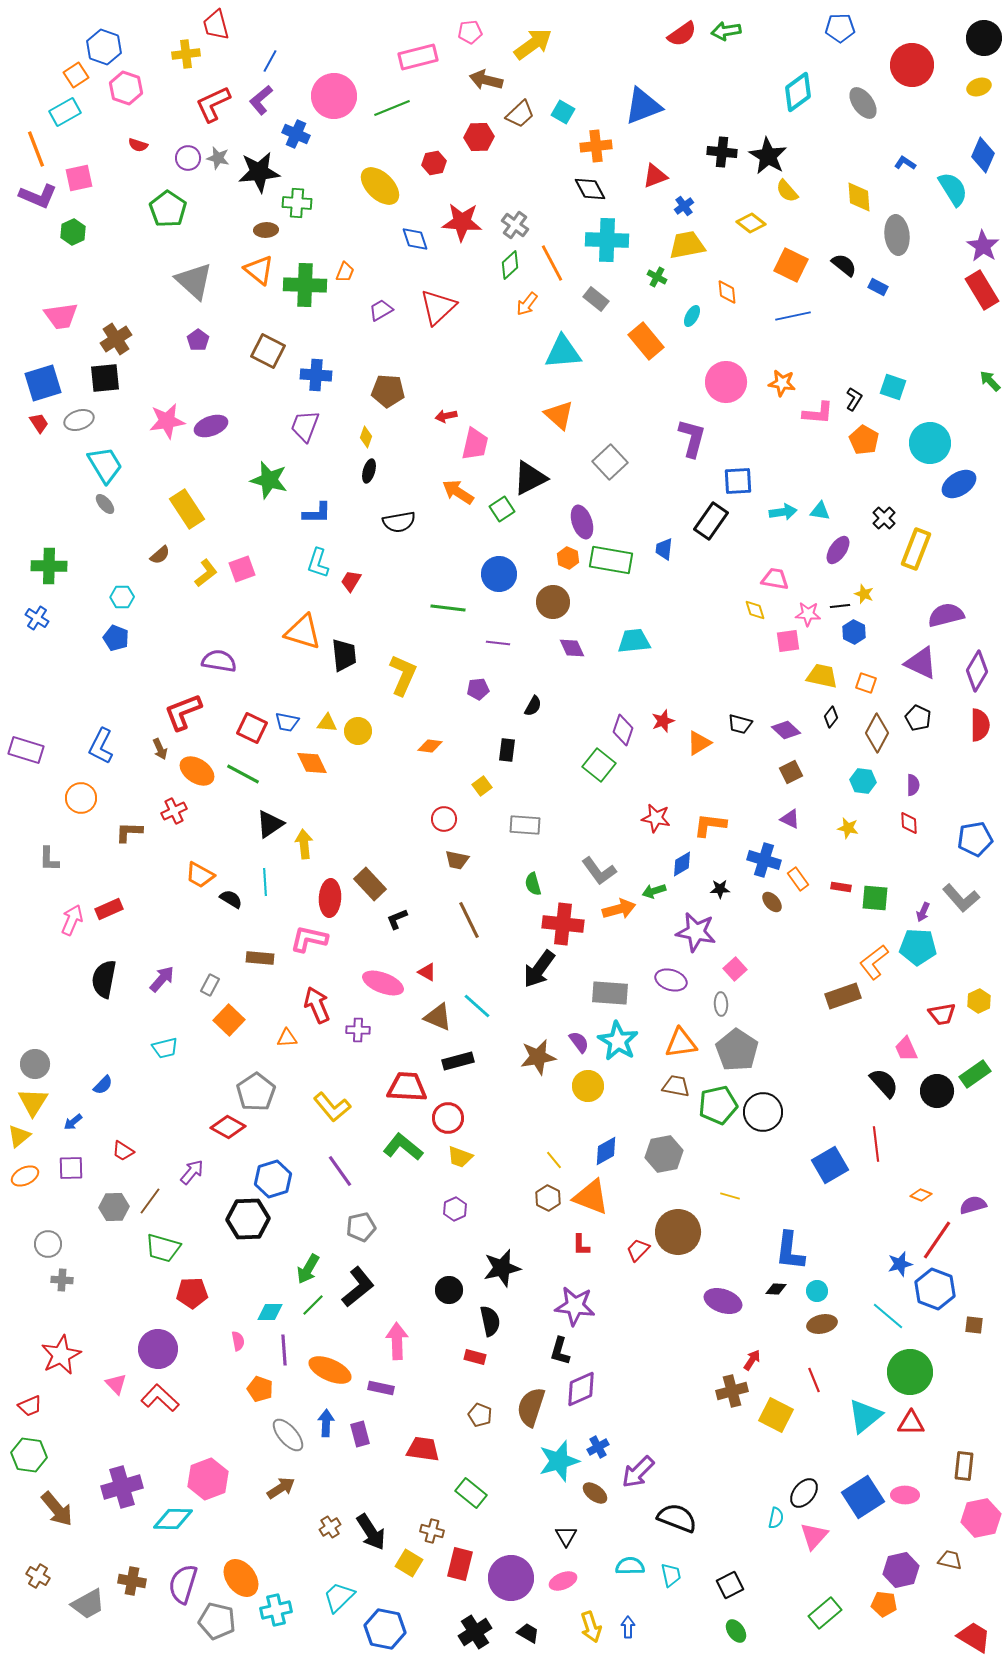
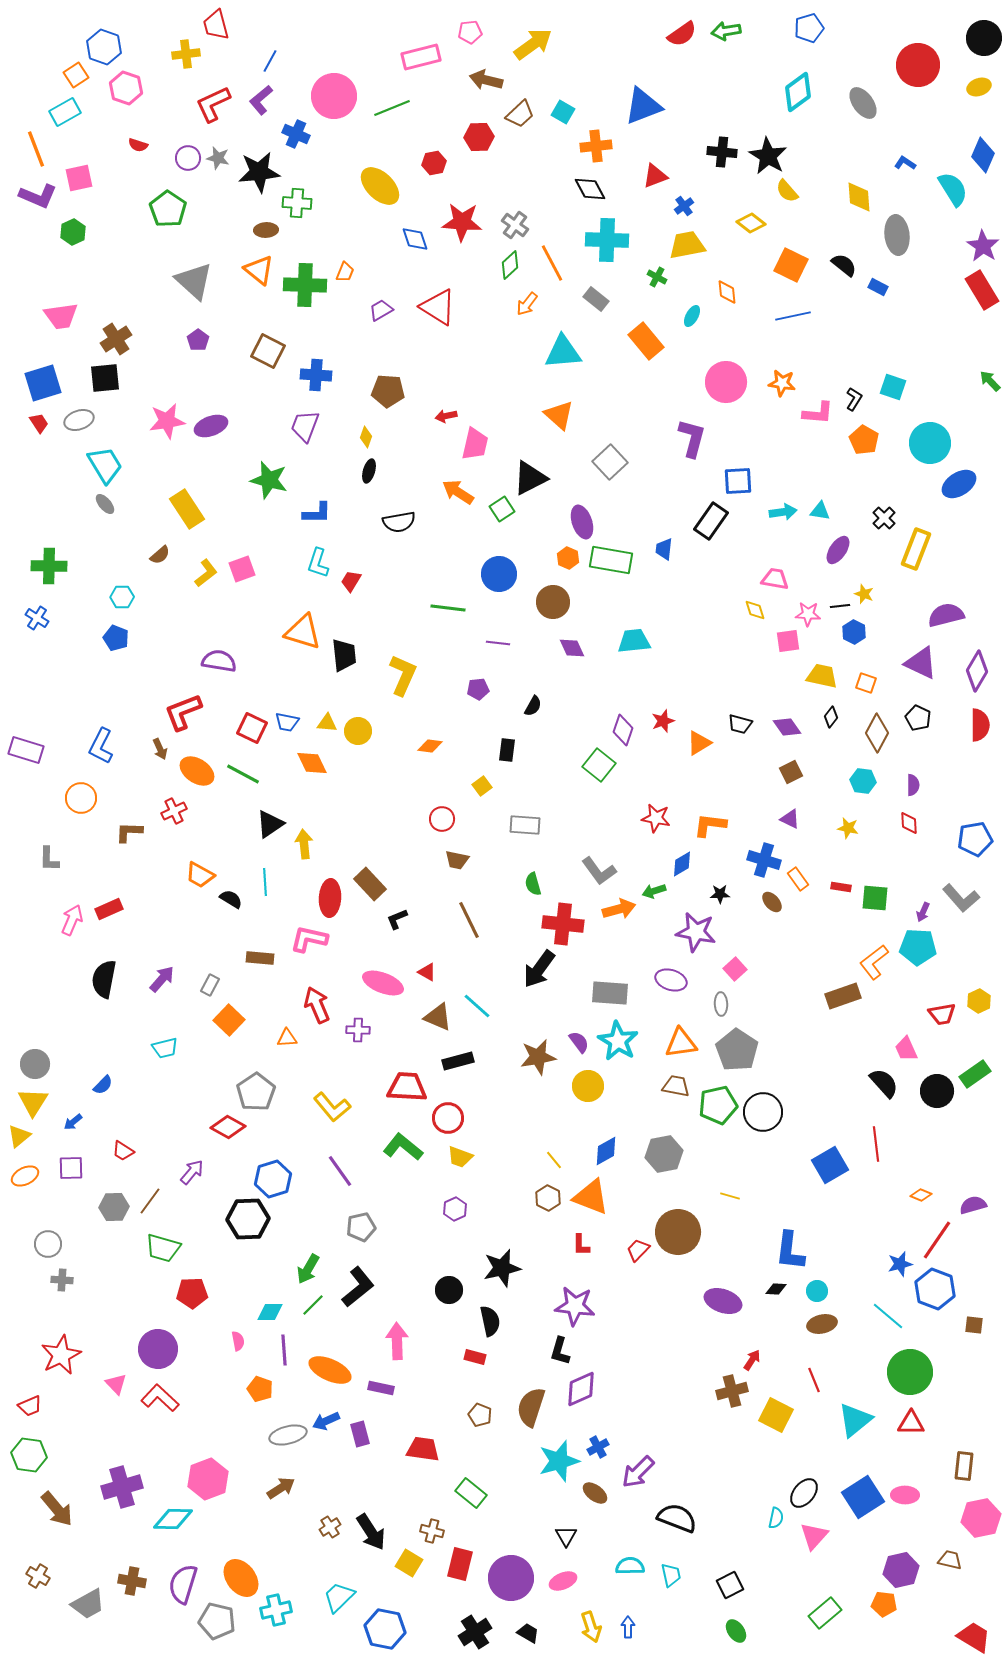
blue pentagon at (840, 28): moved 31 px left; rotated 16 degrees counterclockwise
pink rectangle at (418, 57): moved 3 px right
red circle at (912, 65): moved 6 px right
red triangle at (438, 307): rotated 45 degrees counterclockwise
purple diamond at (786, 730): moved 1 px right, 3 px up; rotated 12 degrees clockwise
red circle at (444, 819): moved 2 px left
black star at (720, 889): moved 5 px down
cyan triangle at (865, 1416): moved 10 px left, 4 px down
blue arrow at (326, 1423): moved 2 px up; rotated 116 degrees counterclockwise
gray ellipse at (288, 1435): rotated 63 degrees counterclockwise
